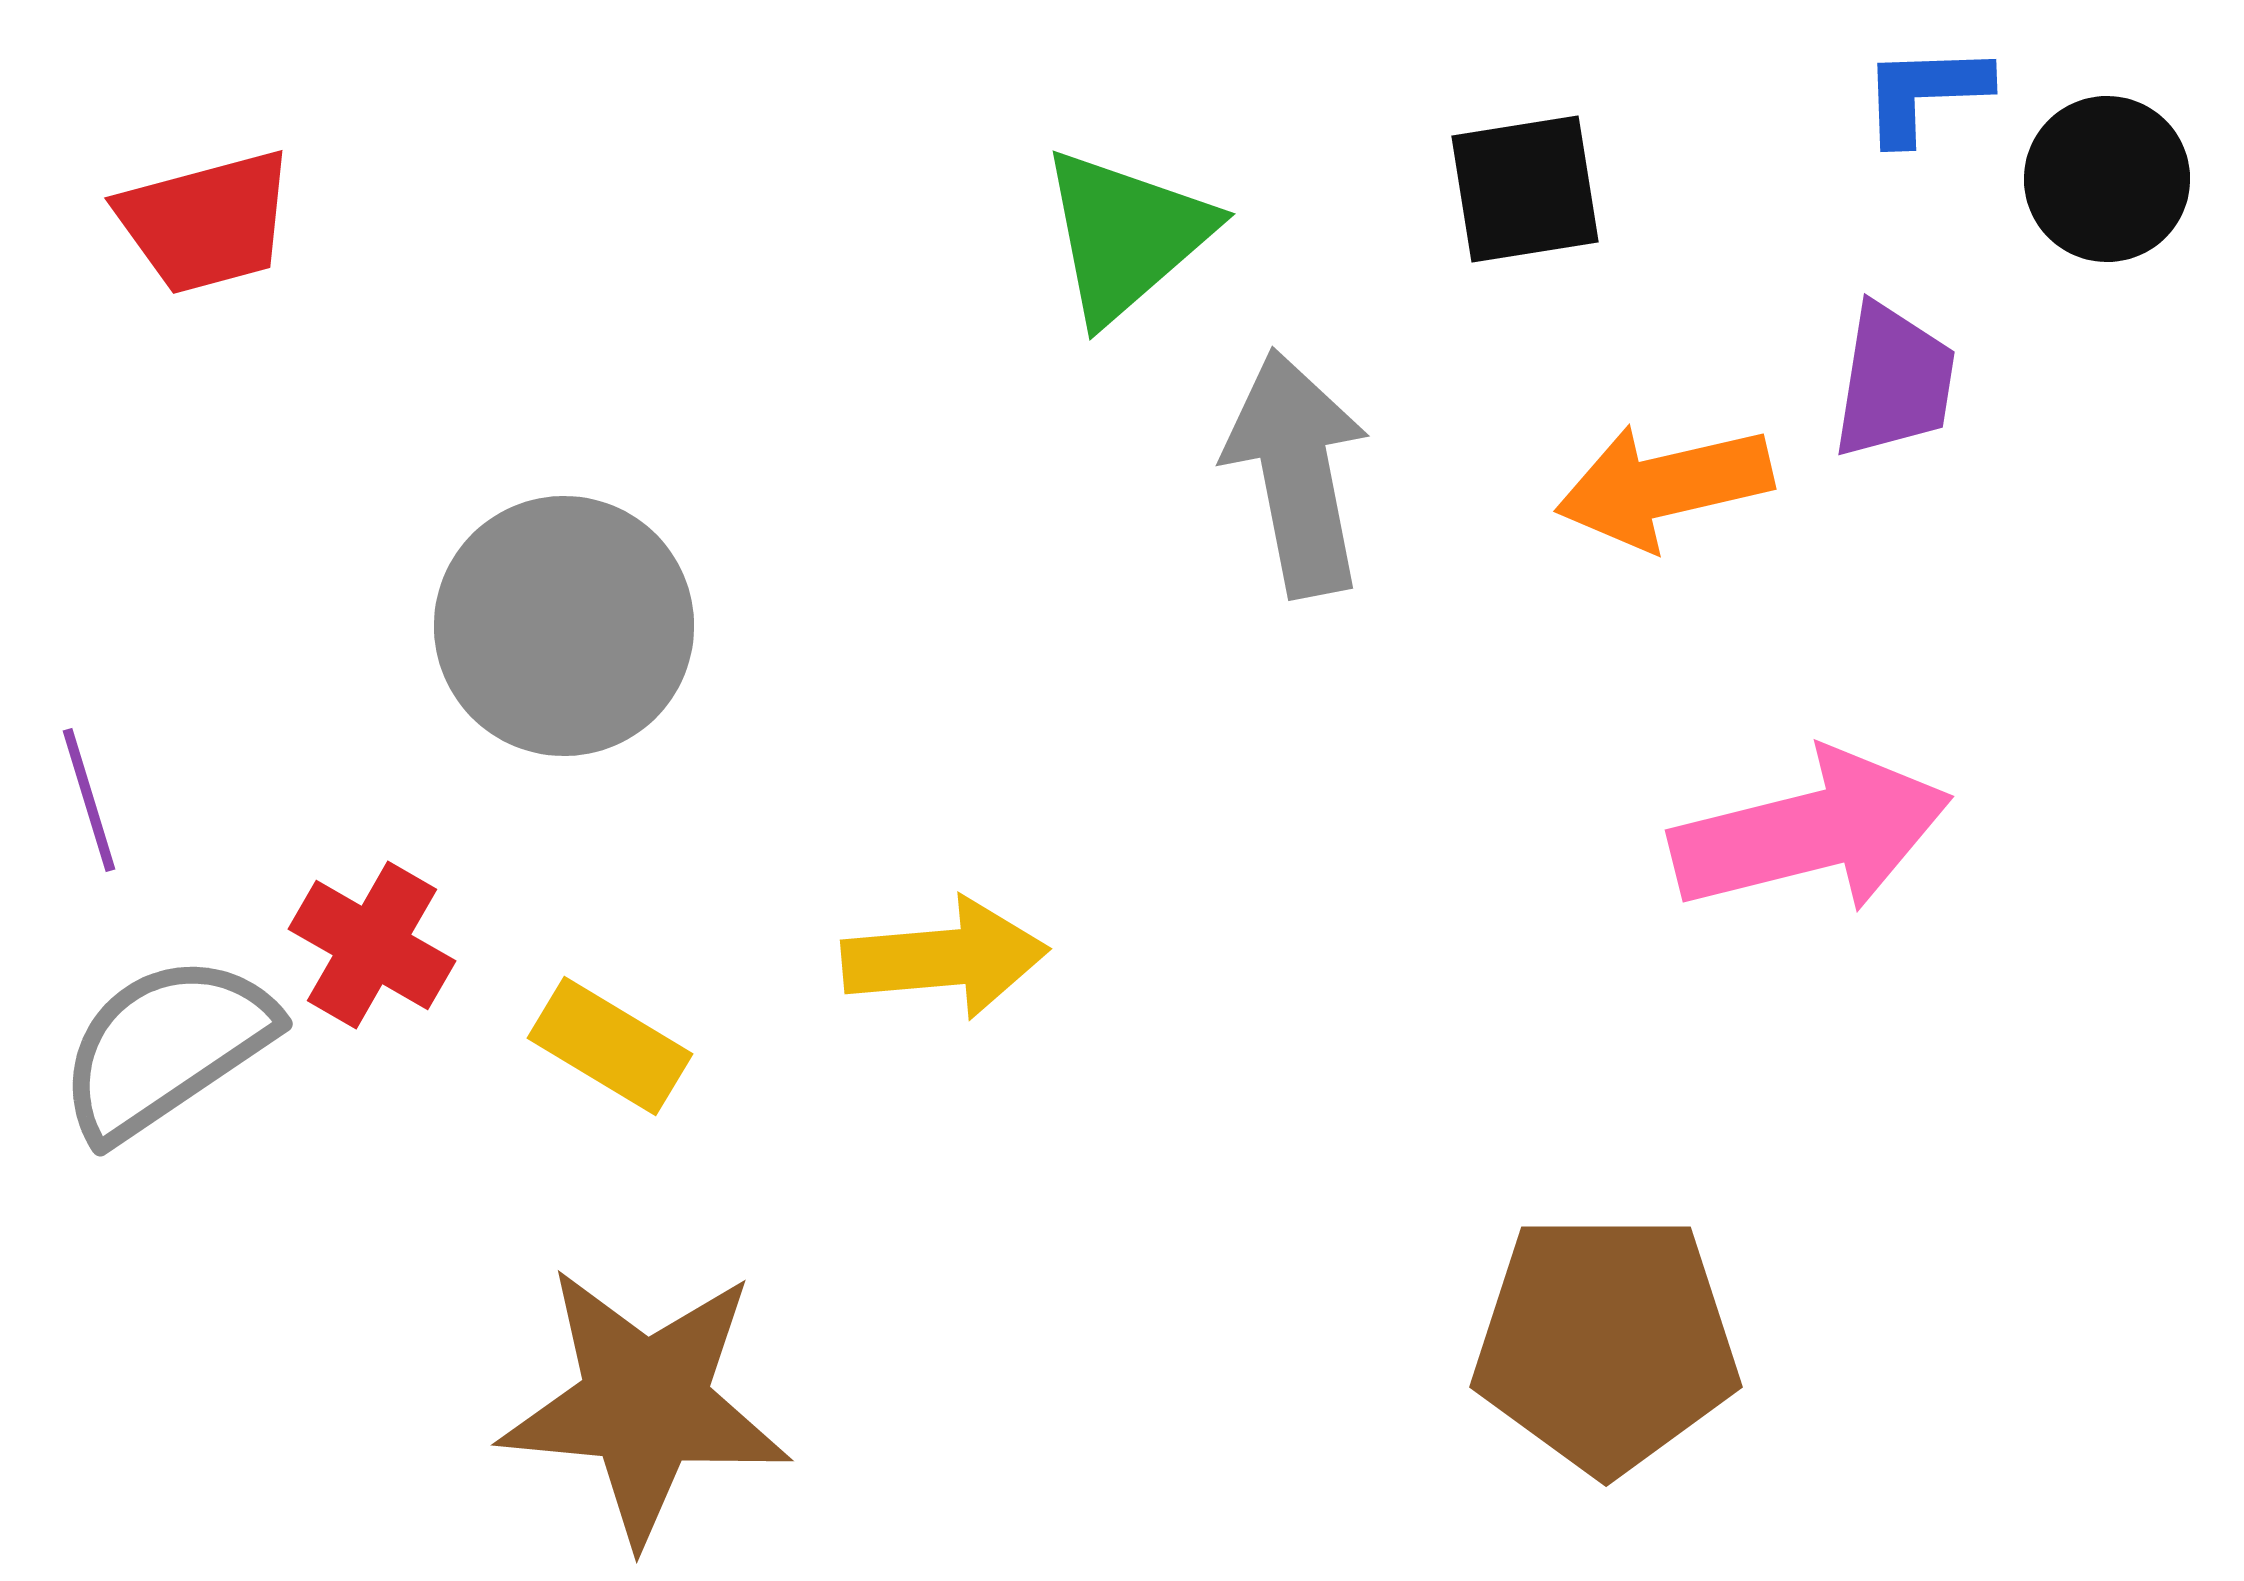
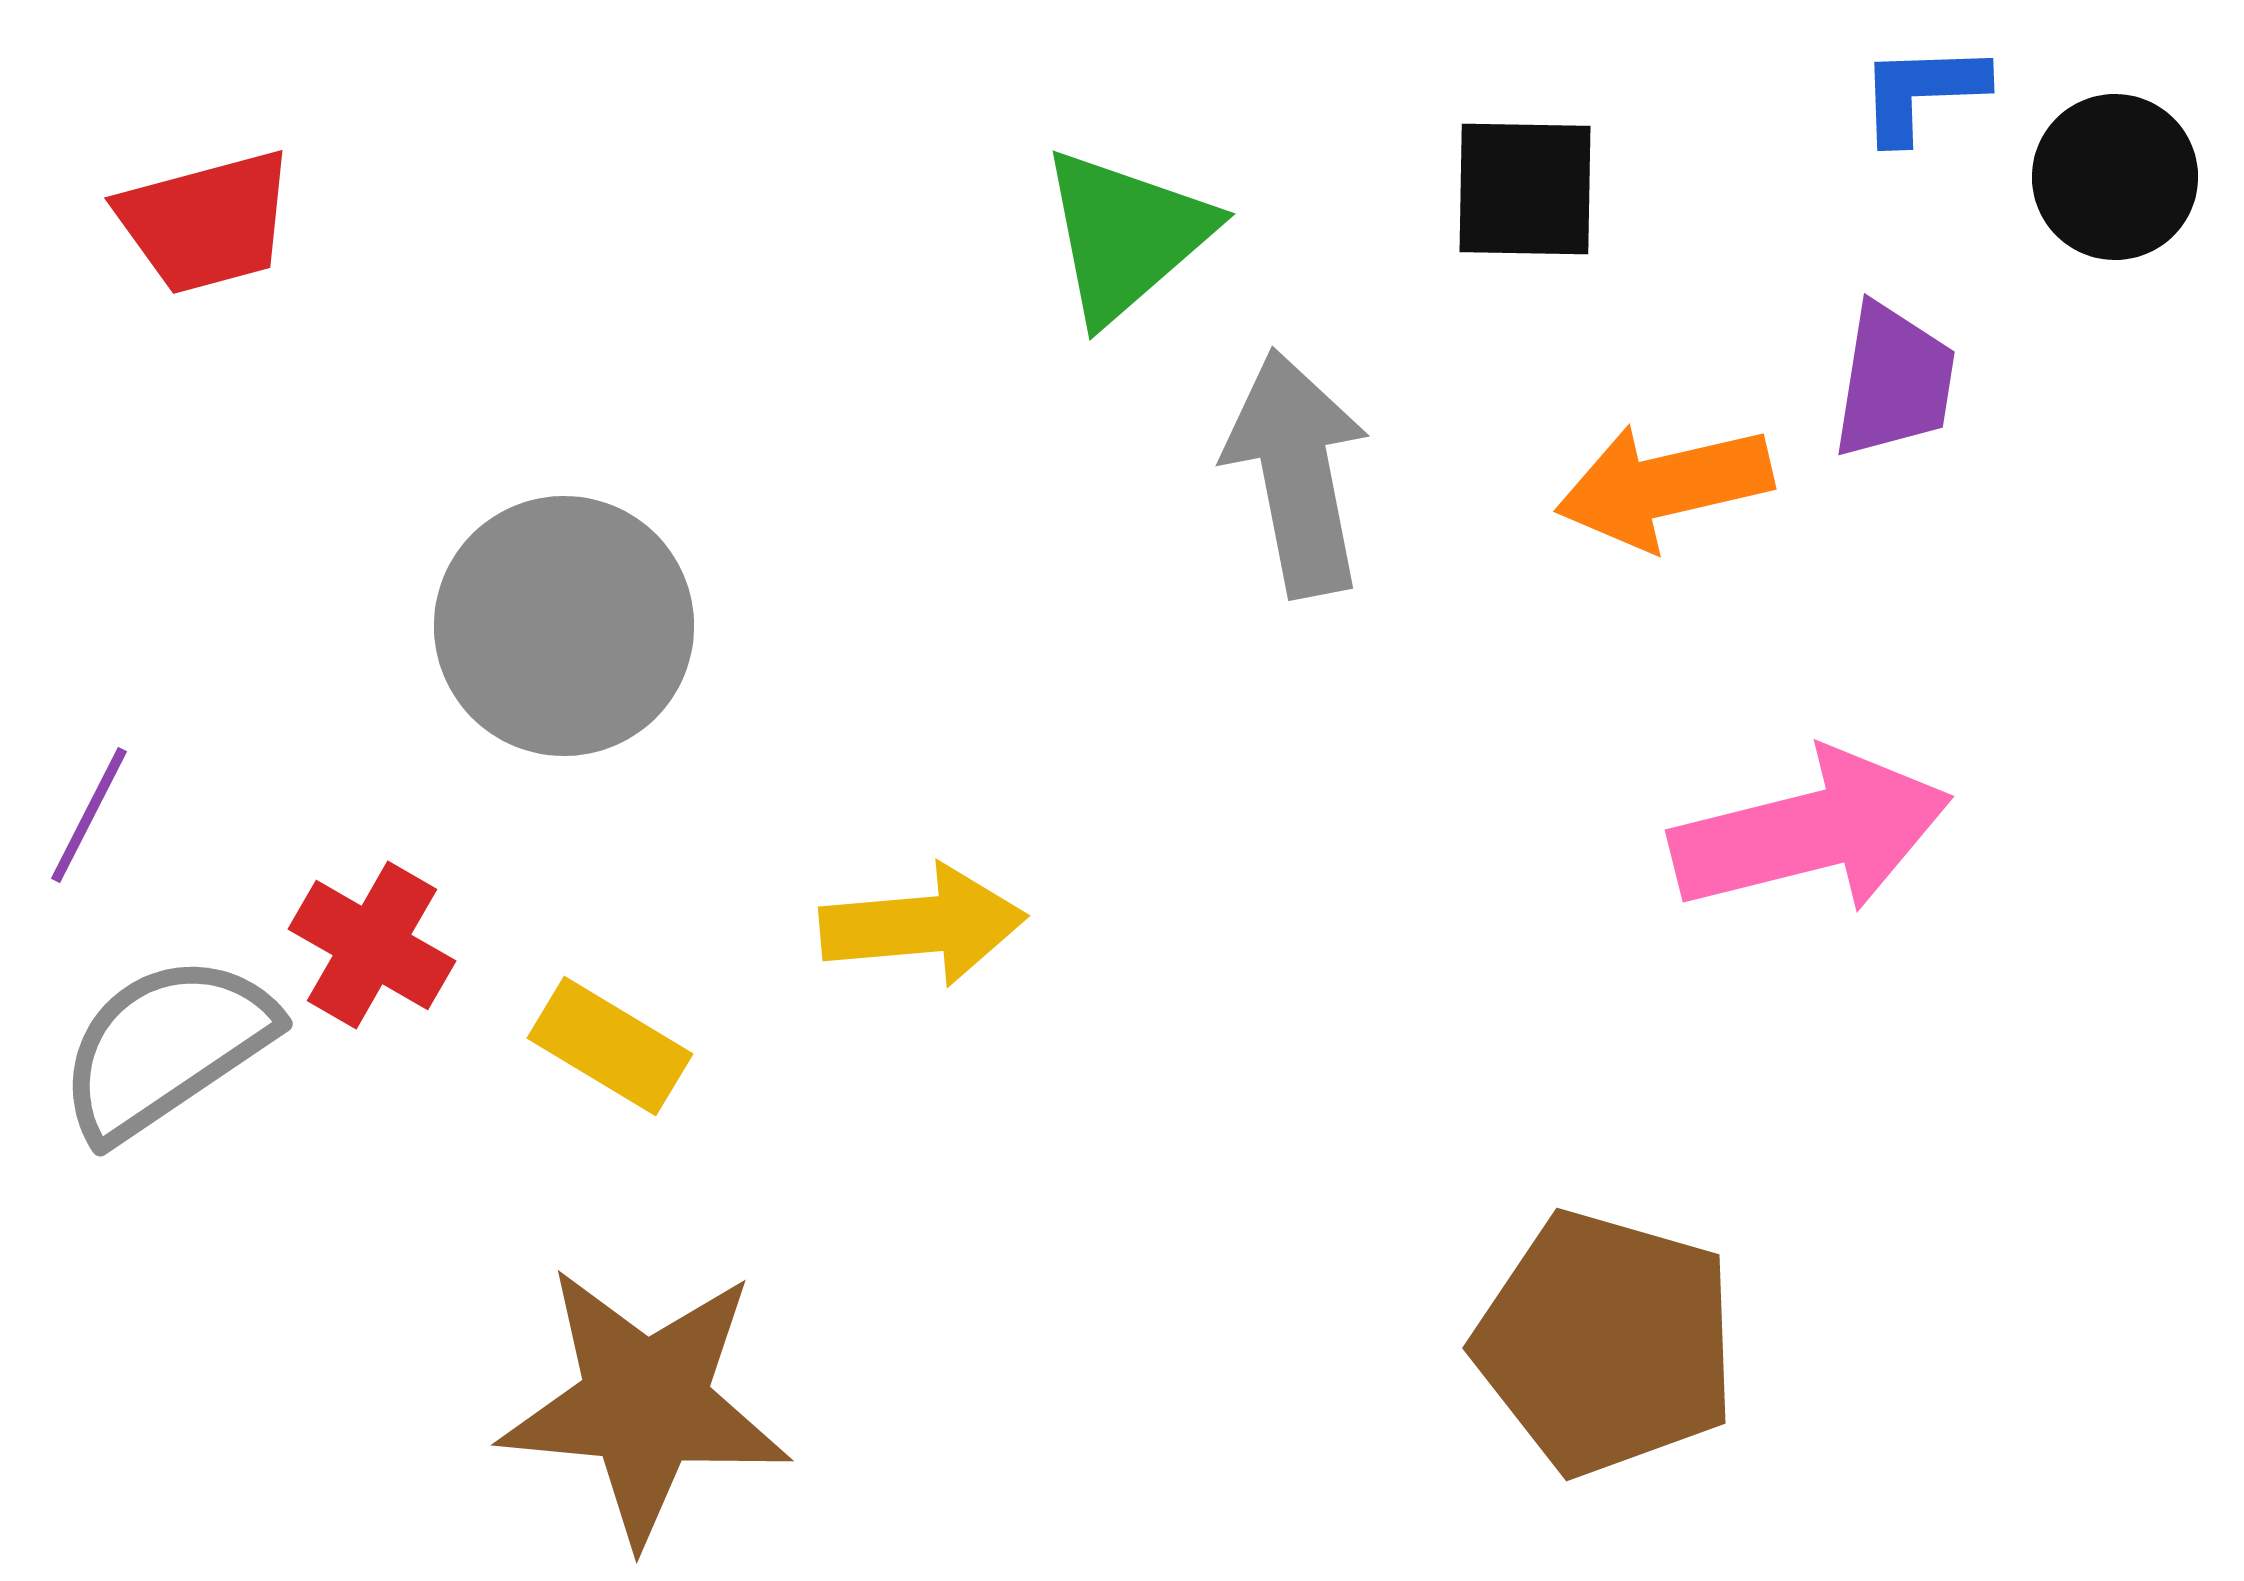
blue L-shape: moved 3 px left, 1 px up
black circle: moved 8 px right, 2 px up
black square: rotated 10 degrees clockwise
purple line: moved 15 px down; rotated 44 degrees clockwise
yellow arrow: moved 22 px left, 33 px up
brown pentagon: rotated 16 degrees clockwise
